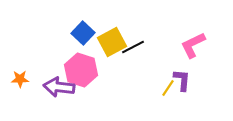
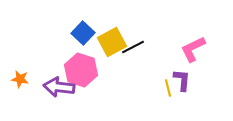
pink L-shape: moved 4 px down
orange star: rotated 12 degrees clockwise
yellow line: rotated 48 degrees counterclockwise
